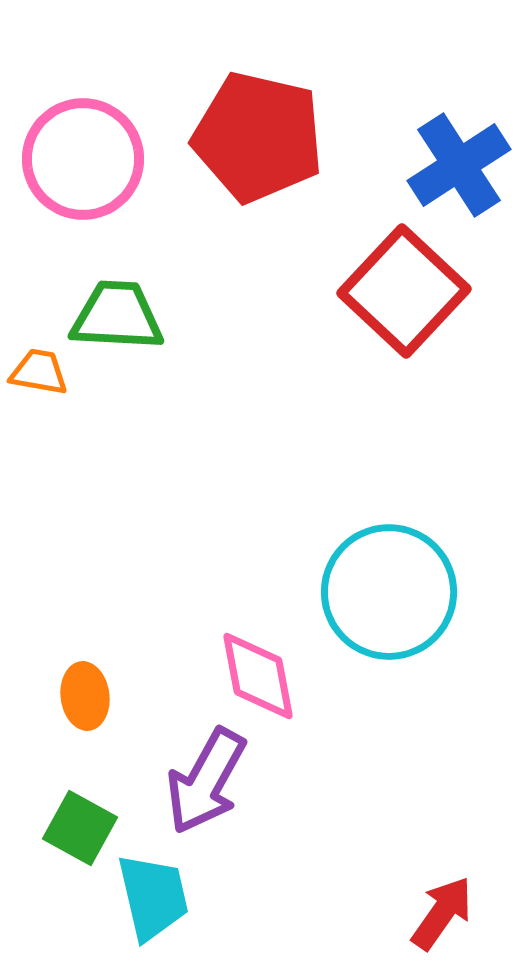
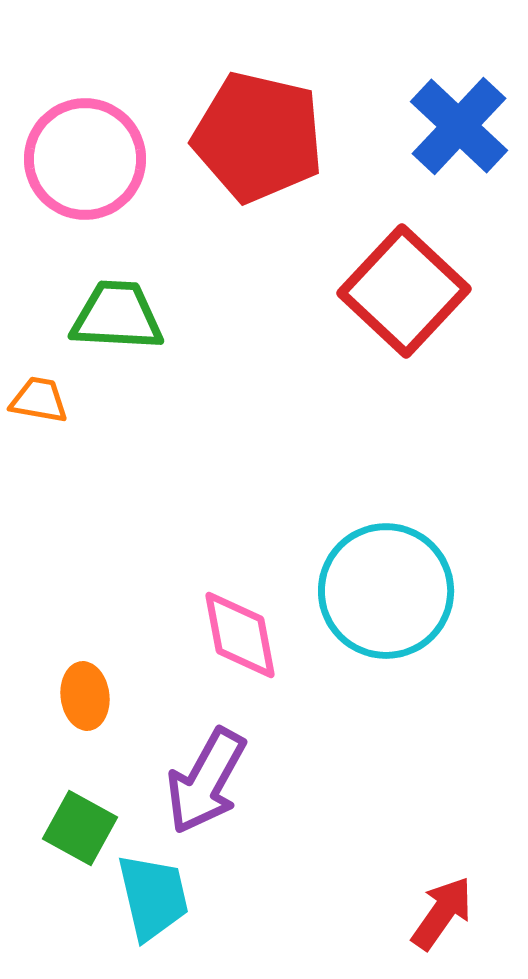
pink circle: moved 2 px right
blue cross: moved 39 px up; rotated 14 degrees counterclockwise
orange trapezoid: moved 28 px down
cyan circle: moved 3 px left, 1 px up
pink diamond: moved 18 px left, 41 px up
